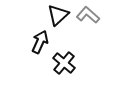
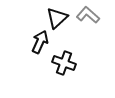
black triangle: moved 1 px left, 3 px down
black cross: rotated 20 degrees counterclockwise
